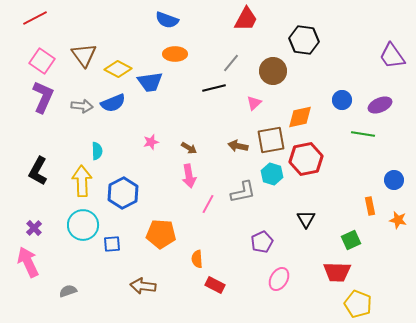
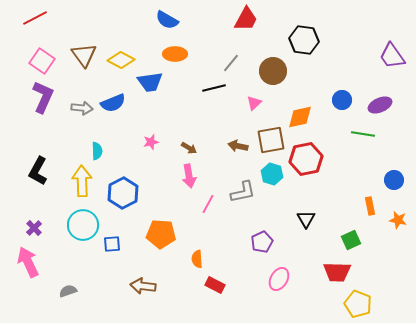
blue semicircle at (167, 20): rotated 10 degrees clockwise
yellow diamond at (118, 69): moved 3 px right, 9 px up
gray arrow at (82, 106): moved 2 px down
